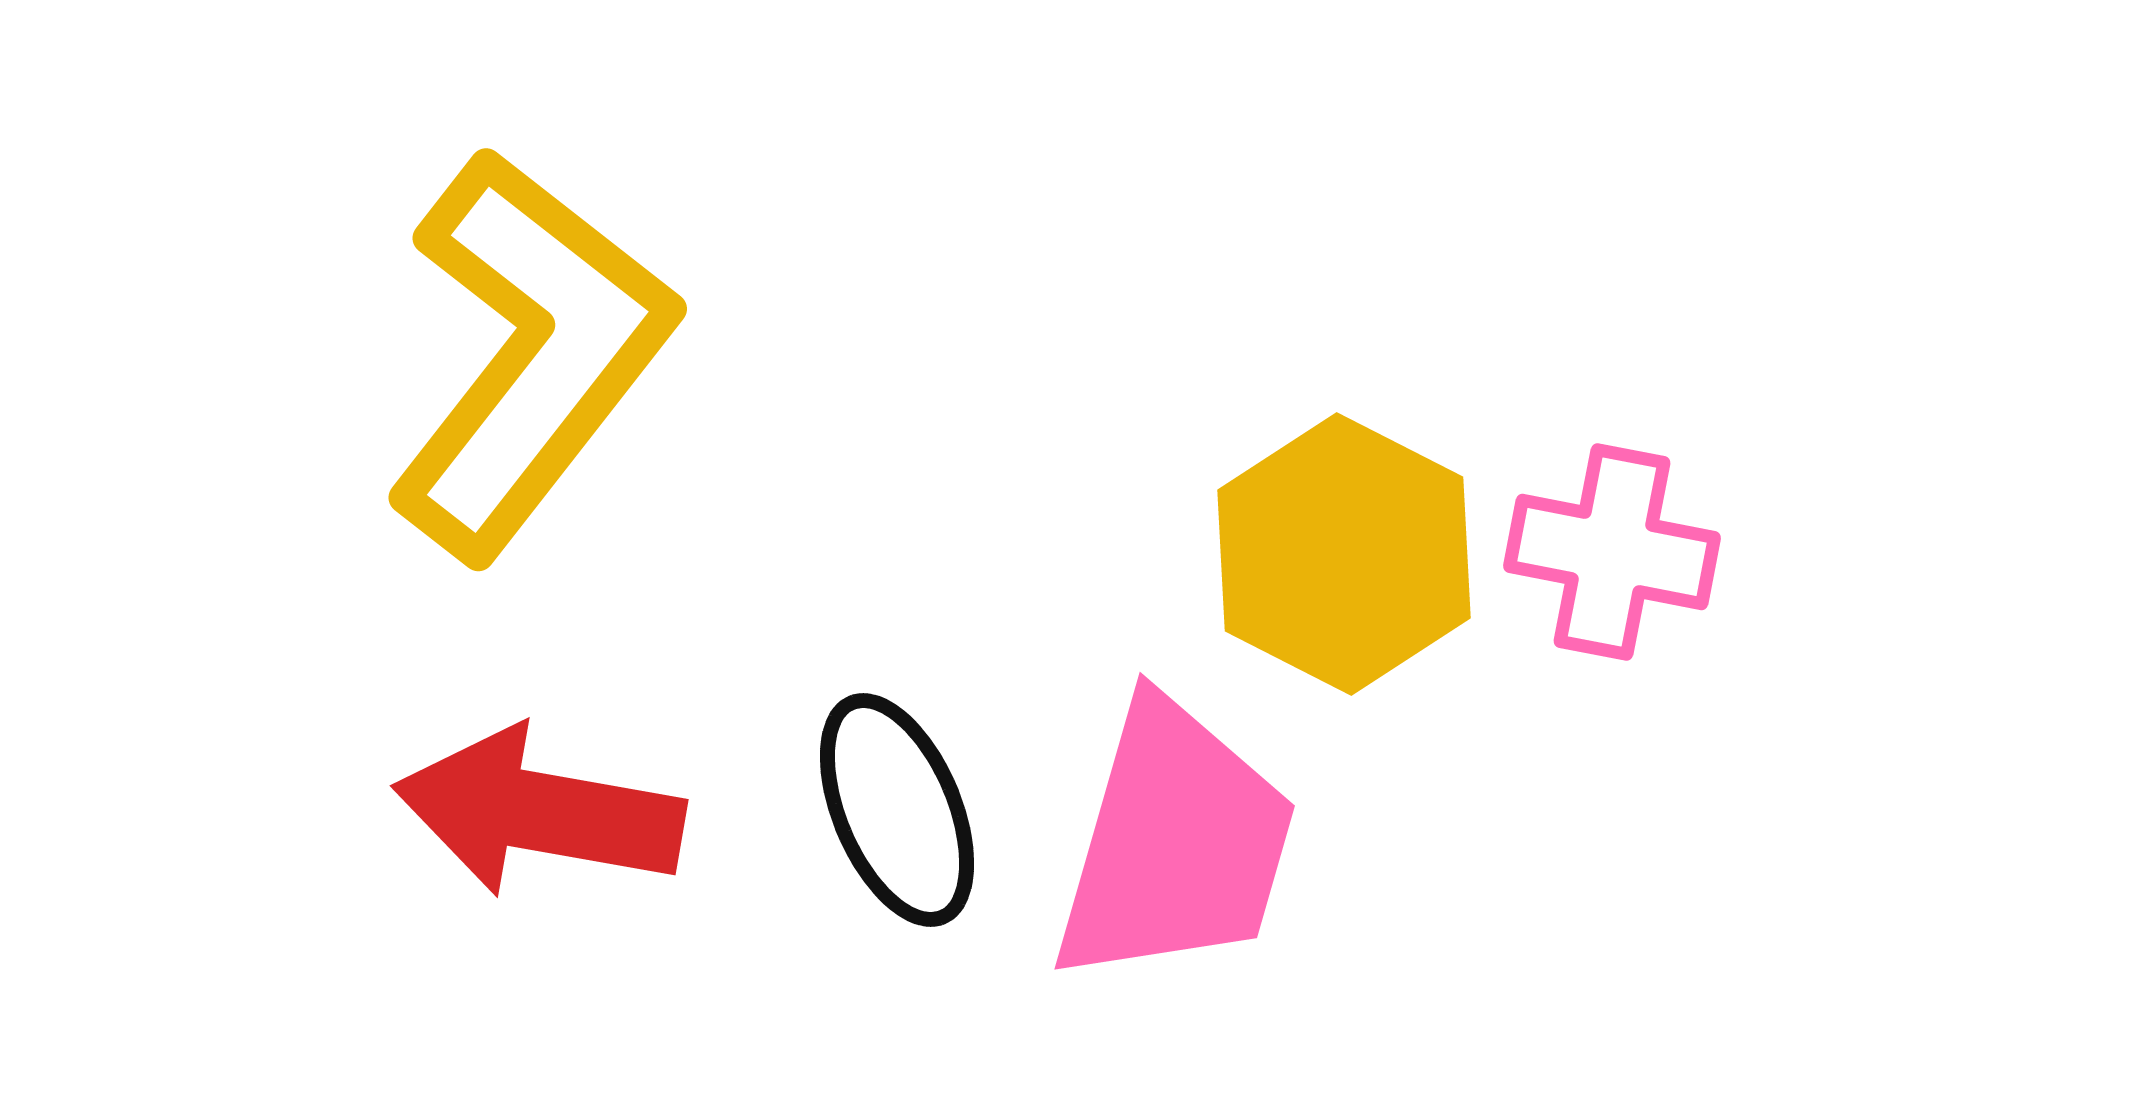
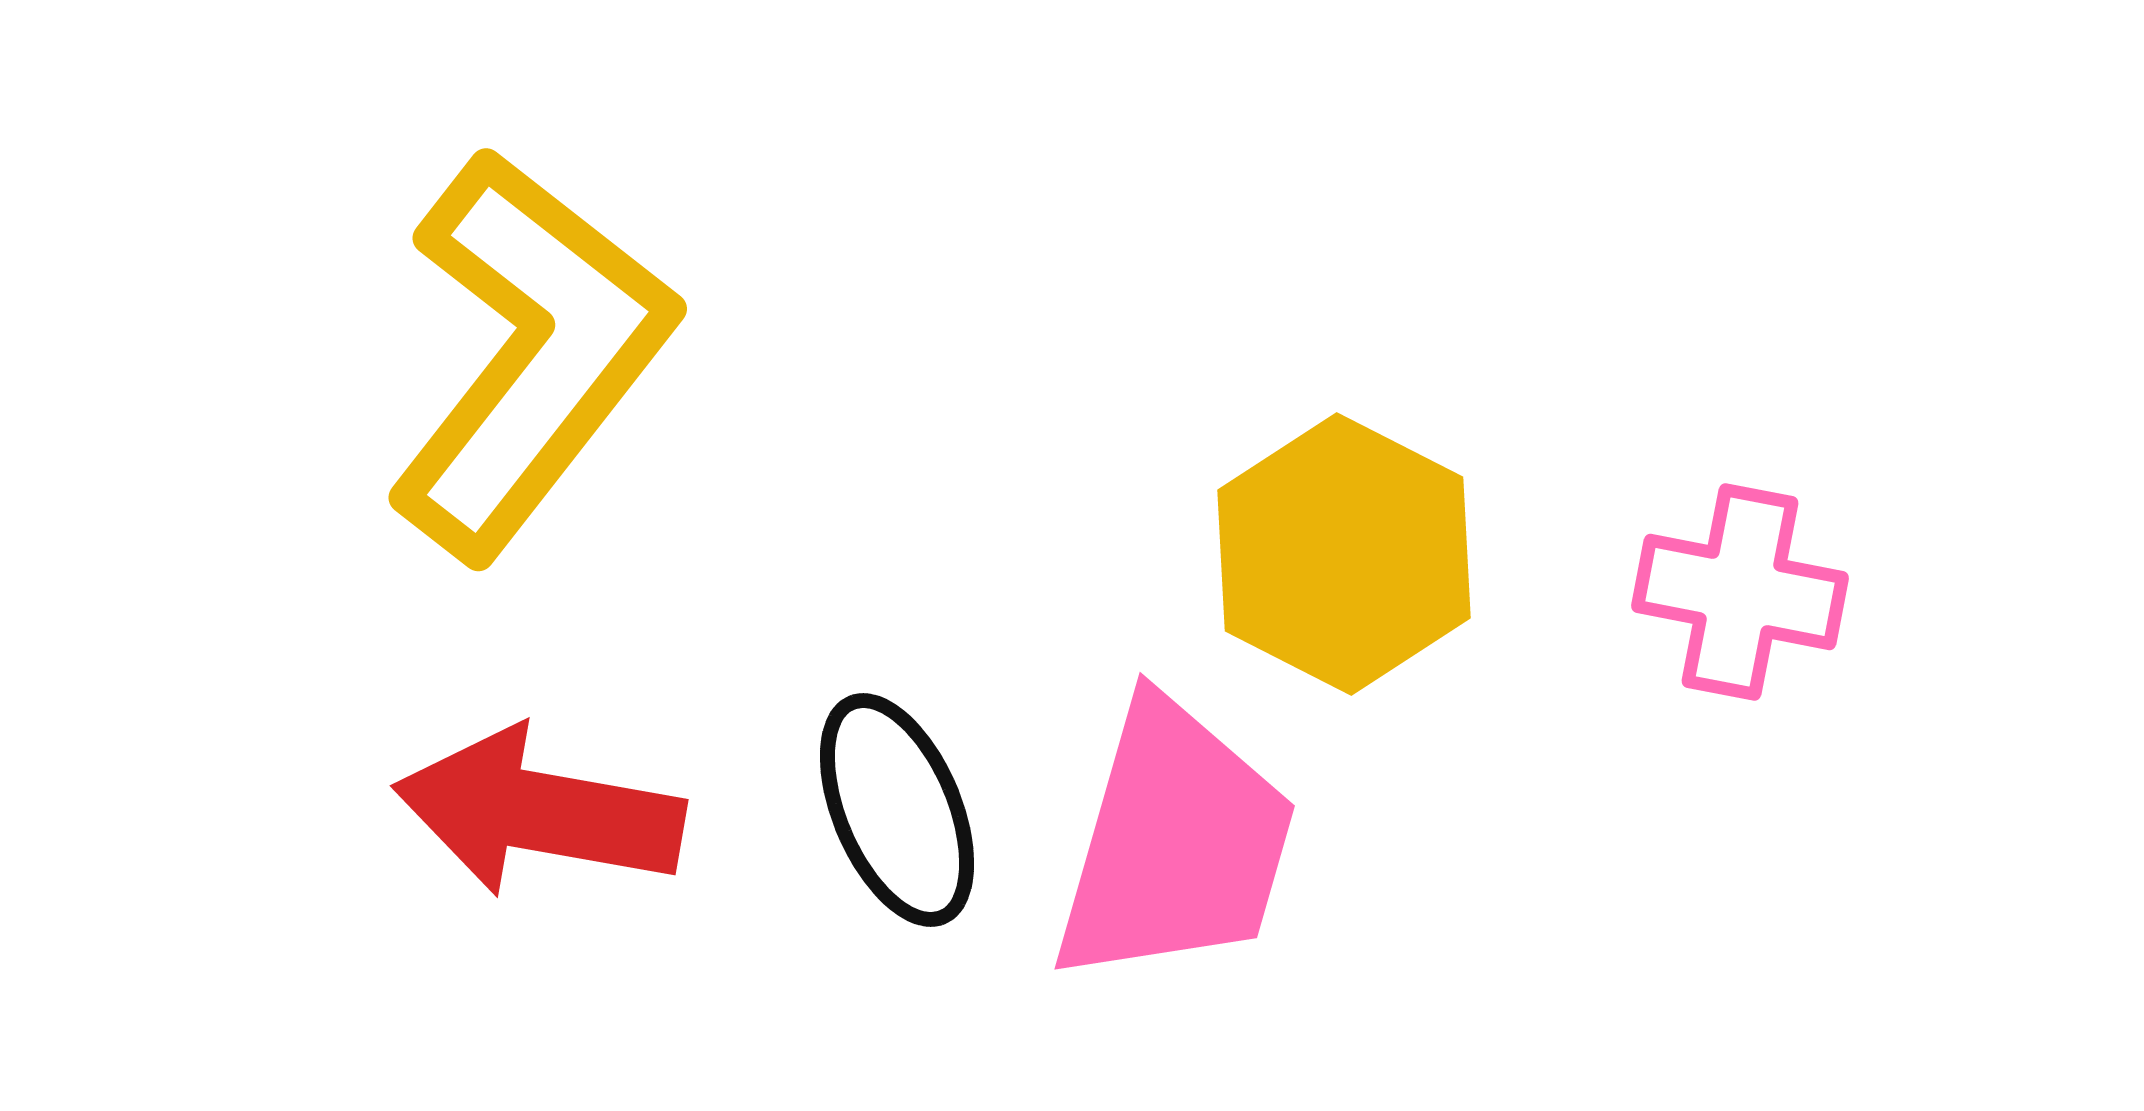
pink cross: moved 128 px right, 40 px down
